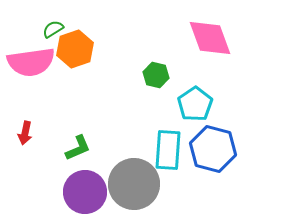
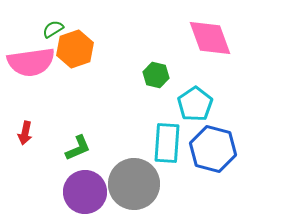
cyan rectangle: moved 1 px left, 7 px up
